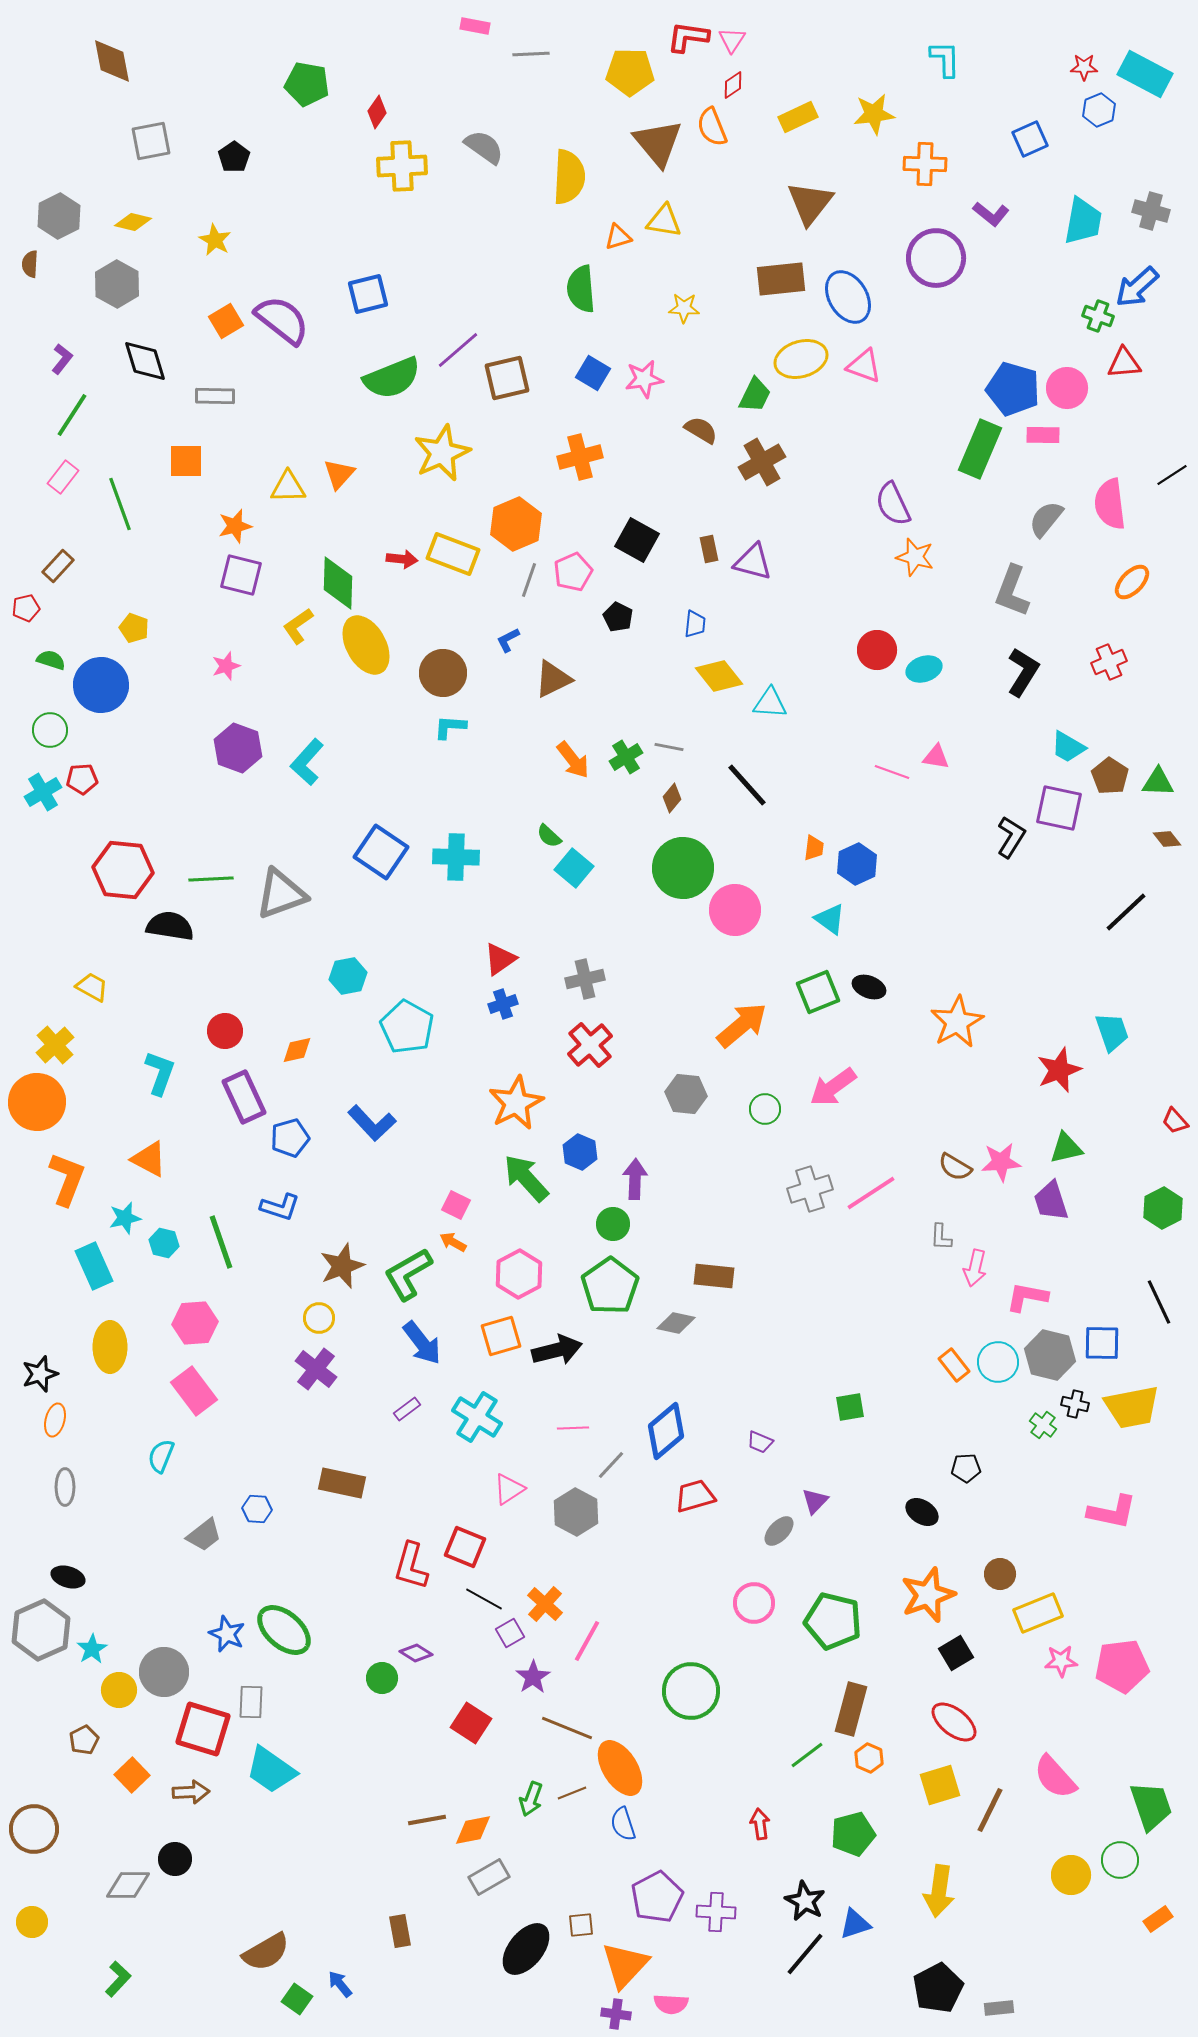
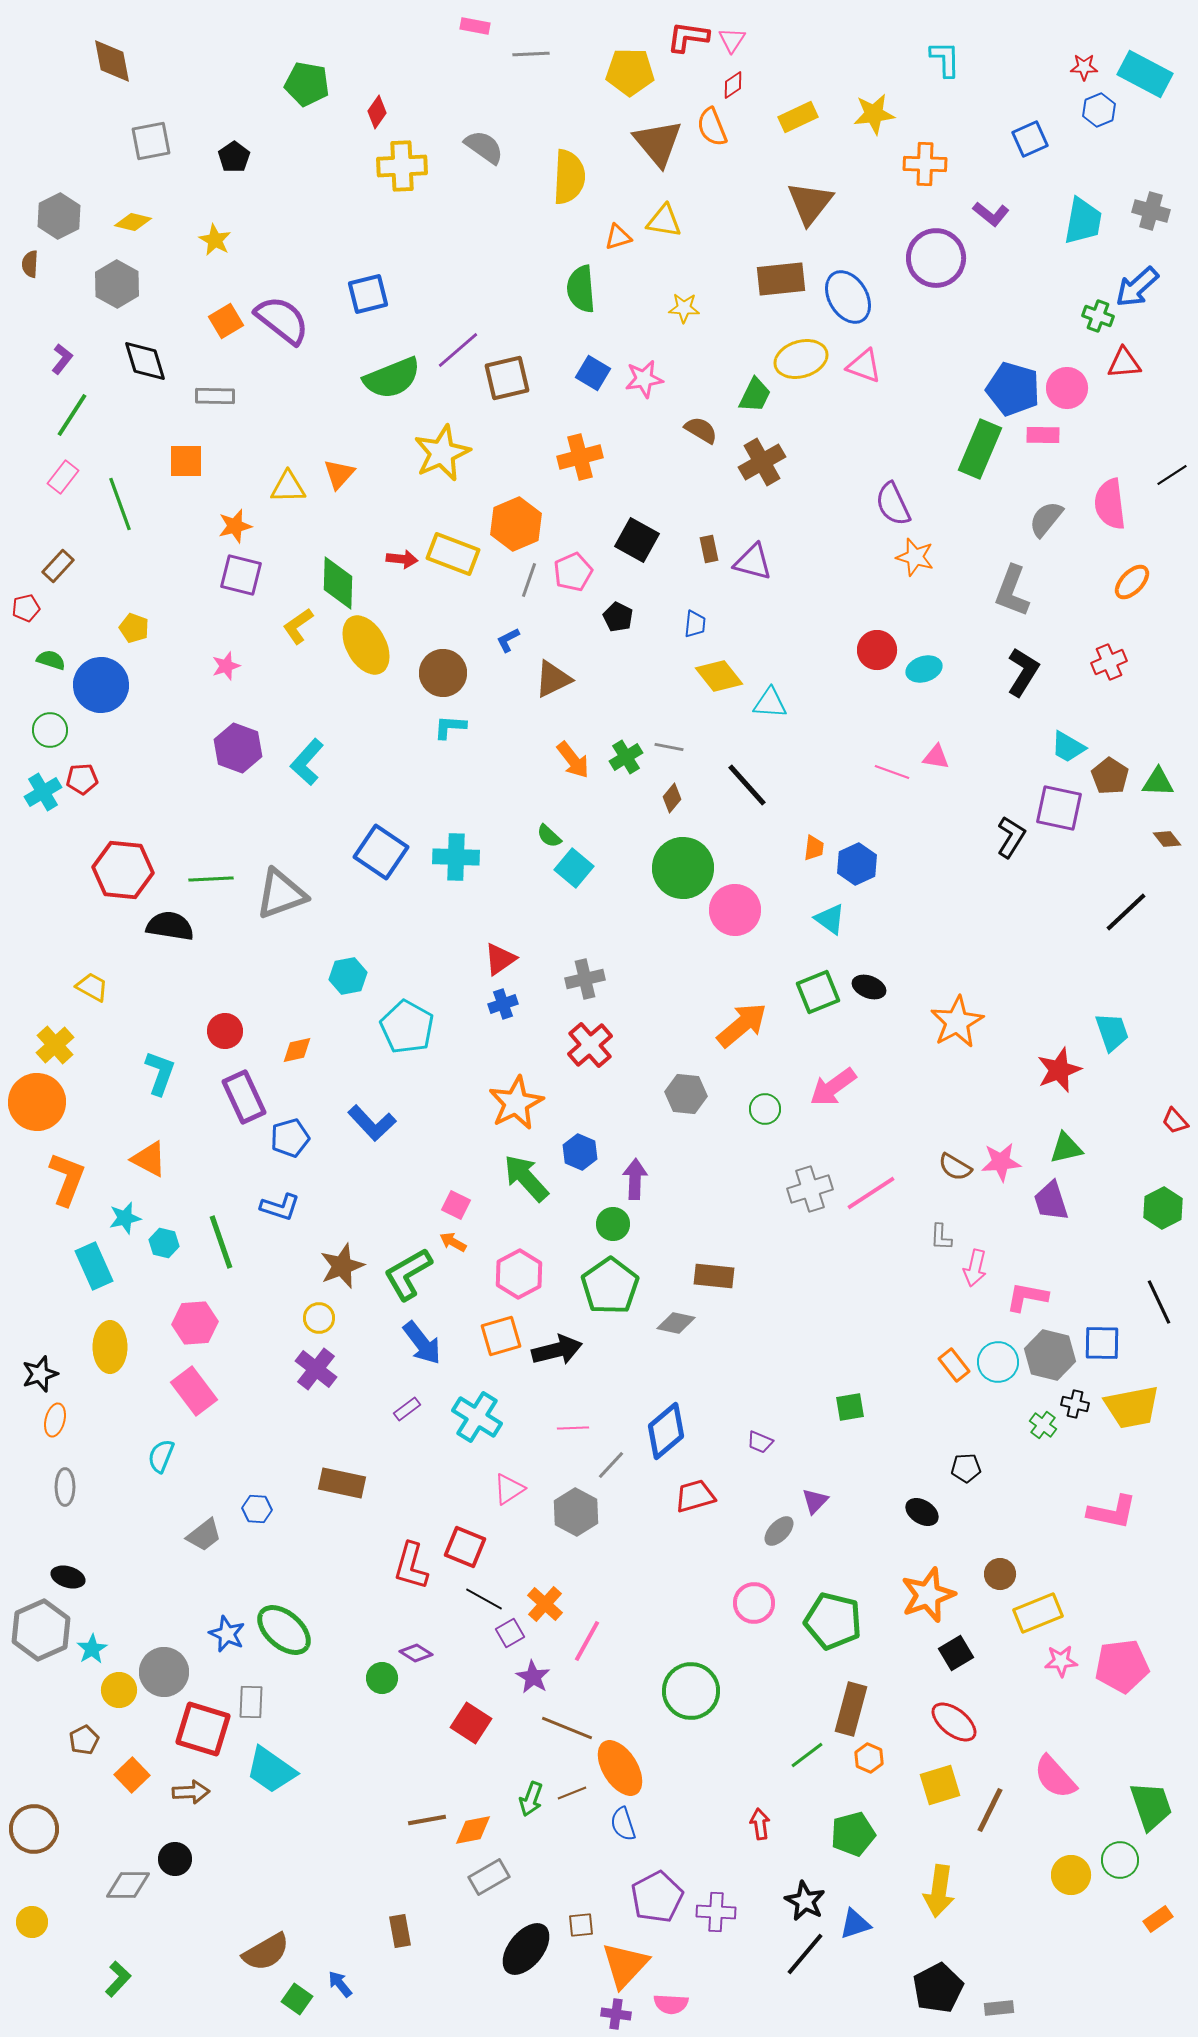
purple star at (533, 1677): rotated 8 degrees counterclockwise
